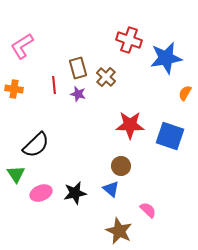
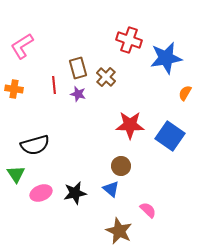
blue square: rotated 16 degrees clockwise
black semicircle: moved 1 px left; rotated 28 degrees clockwise
